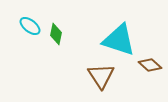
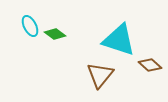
cyan ellipse: rotated 25 degrees clockwise
green diamond: moved 1 px left; rotated 65 degrees counterclockwise
brown triangle: moved 1 px left, 1 px up; rotated 12 degrees clockwise
